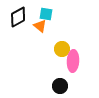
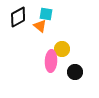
pink ellipse: moved 22 px left
black circle: moved 15 px right, 14 px up
